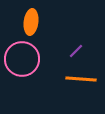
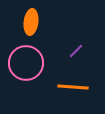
pink circle: moved 4 px right, 4 px down
orange line: moved 8 px left, 8 px down
